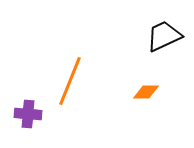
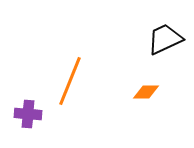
black trapezoid: moved 1 px right, 3 px down
